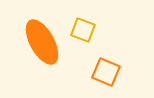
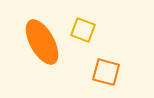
orange square: rotated 8 degrees counterclockwise
